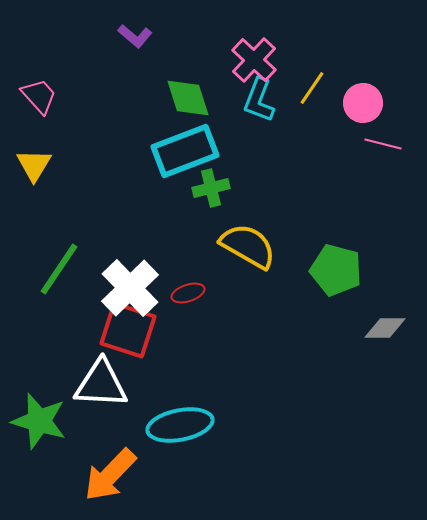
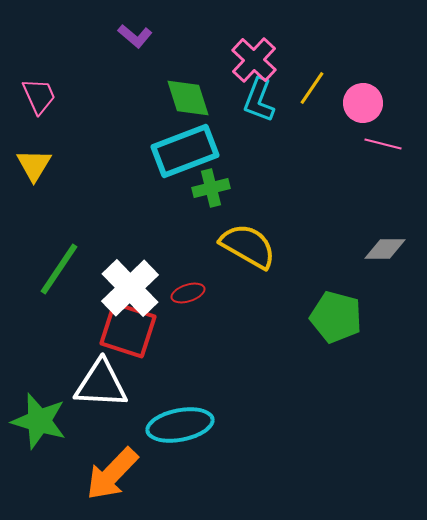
pink trapezoid: rotated 18 degrees clockwise
green pentagon: moved 47 px down
gray diamond: moved 79 px up
orange arrow: moved 2 px right, 1 px up
